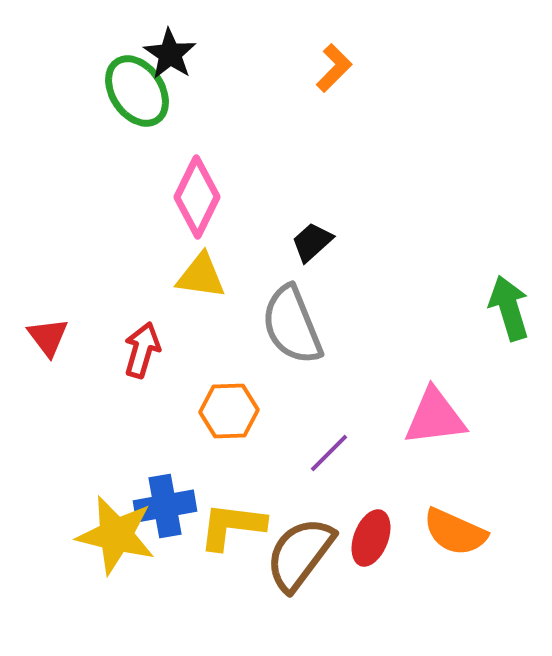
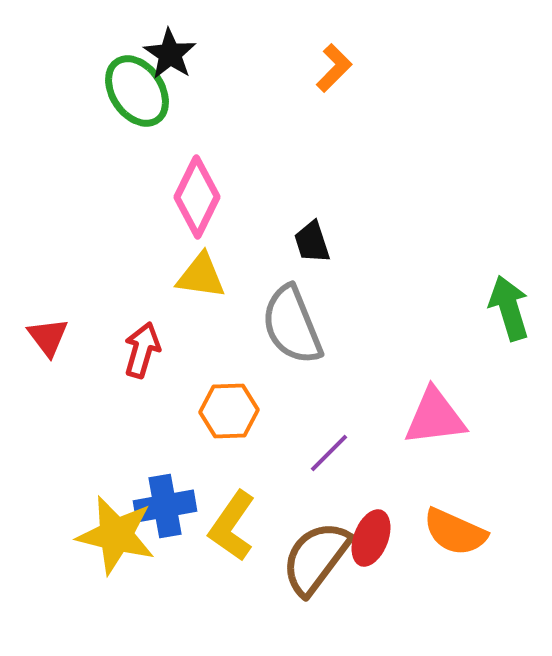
black trapezoid: rotated 66 degrees counterclockwise
yellow L-shape: rotated 62 degrees counterclockwise
brown semicircle: moved 16 px right, 4 px down
